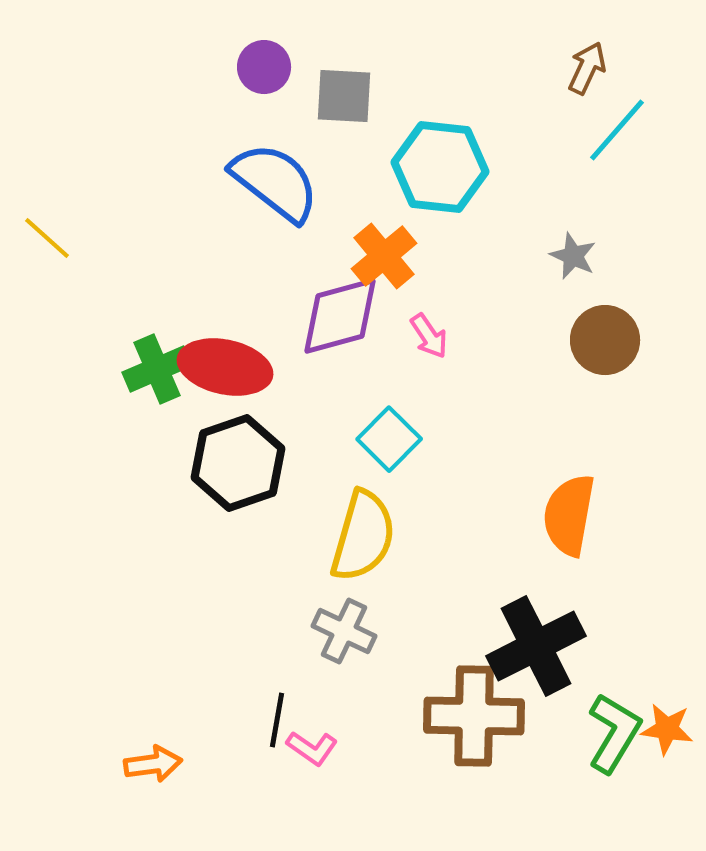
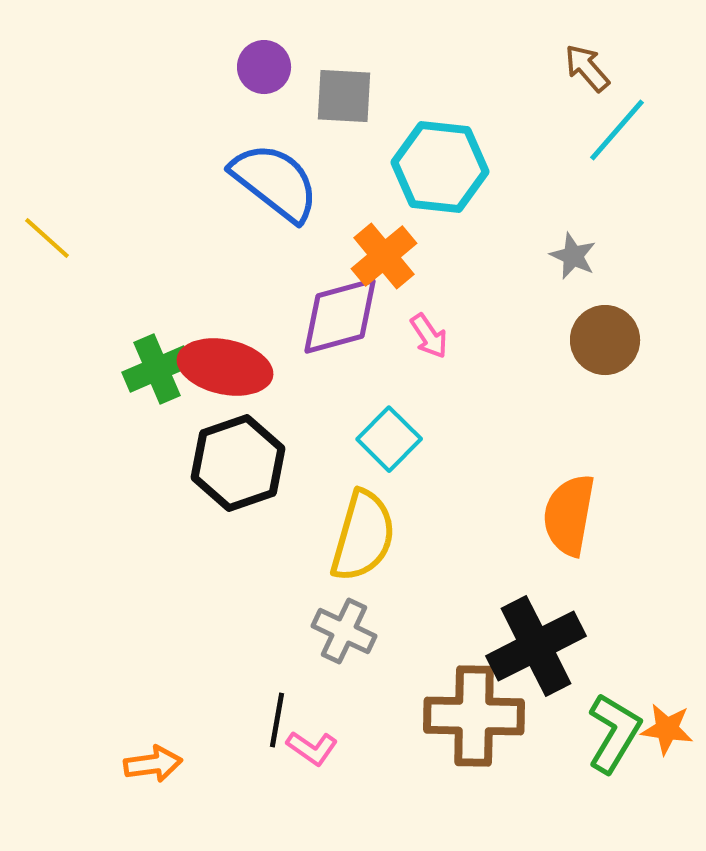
brown arrow: rotated 66 degrees counterclockwise
